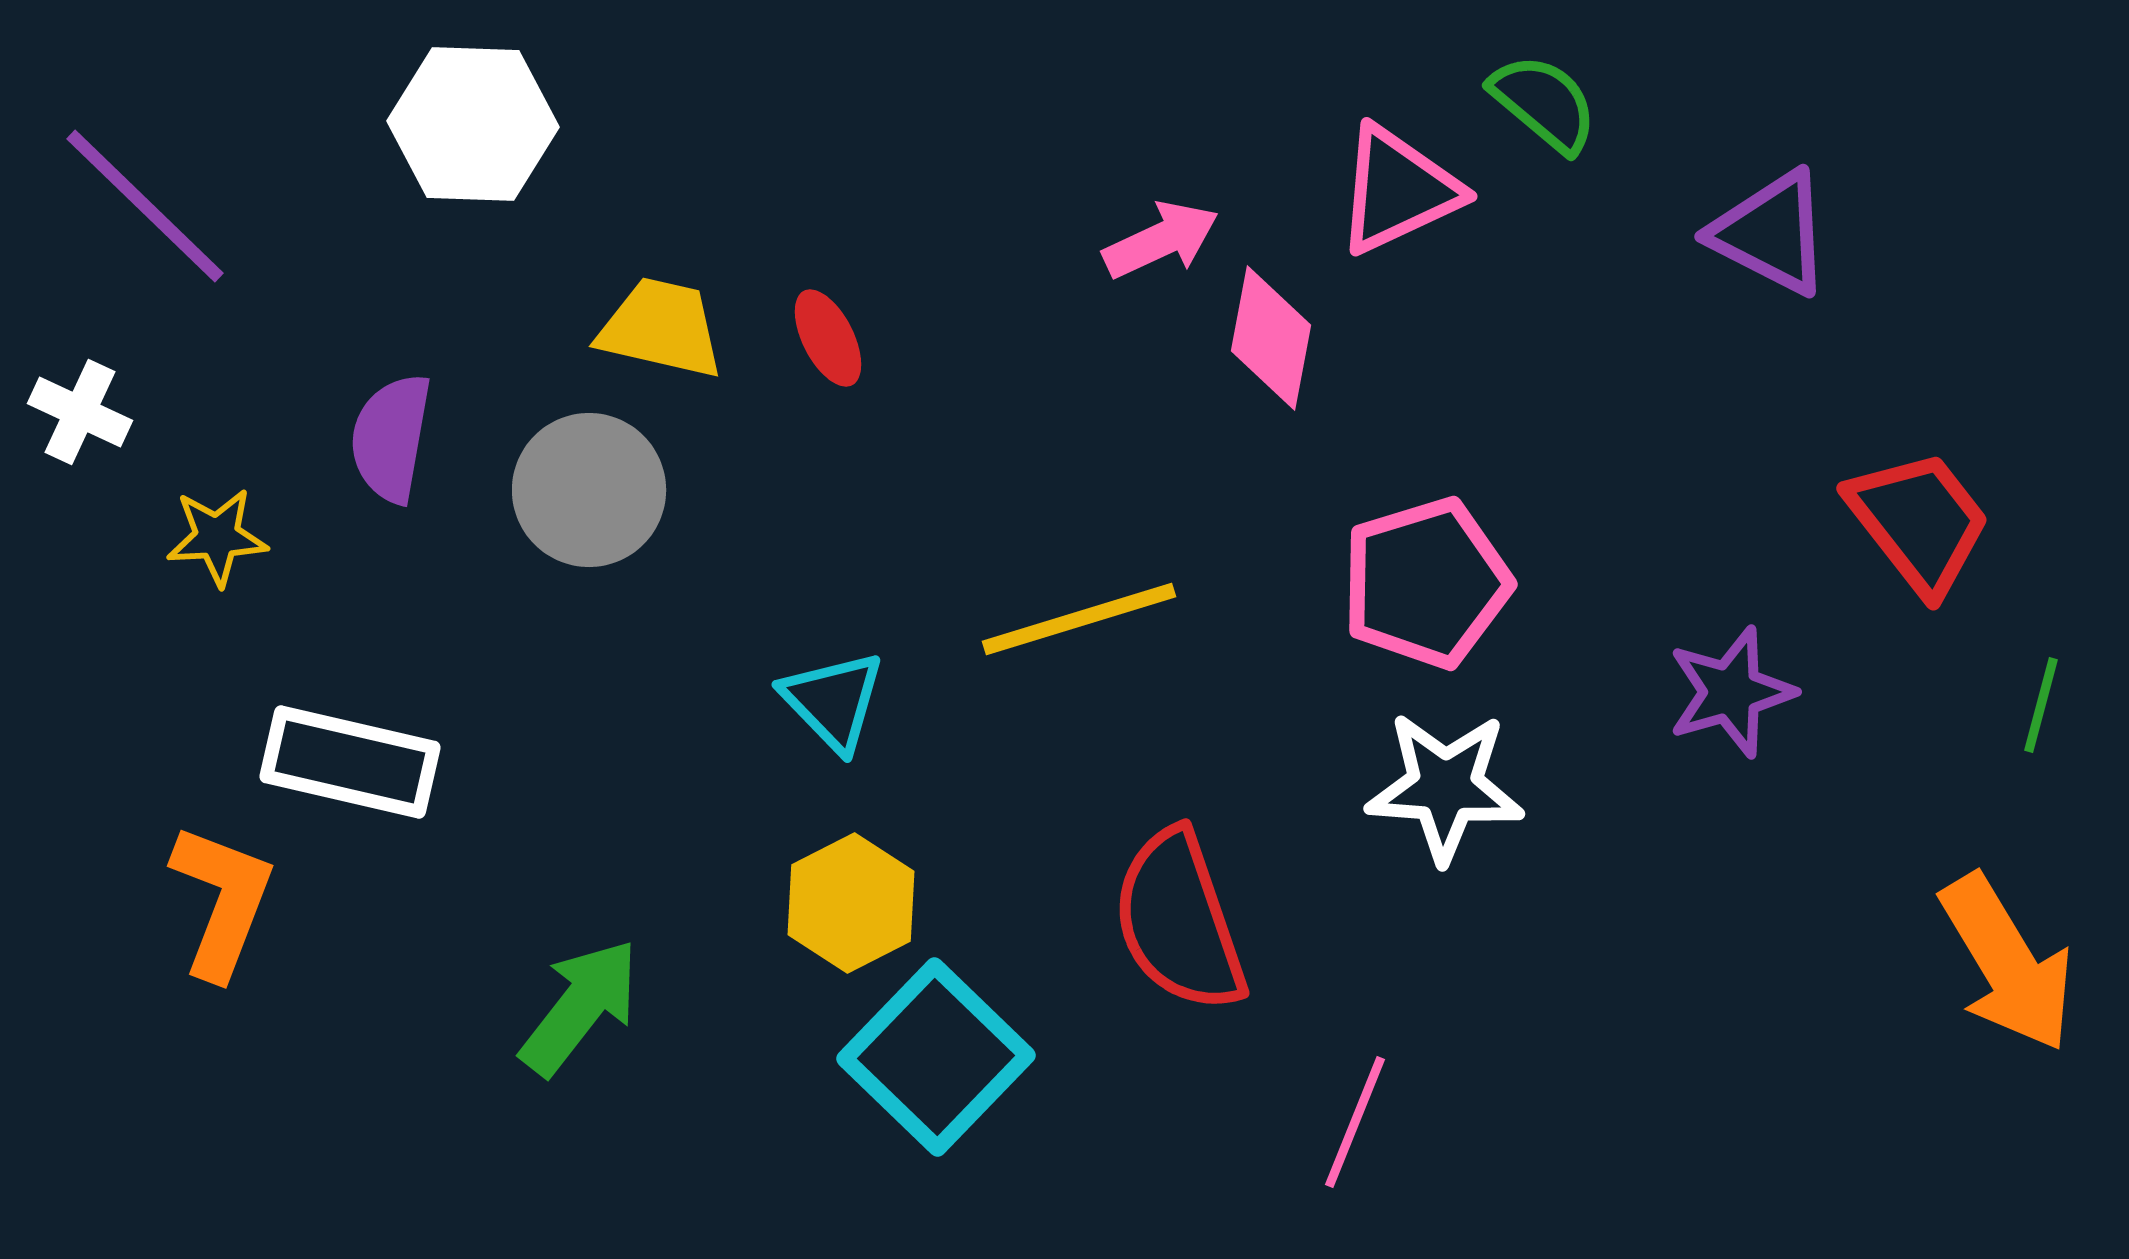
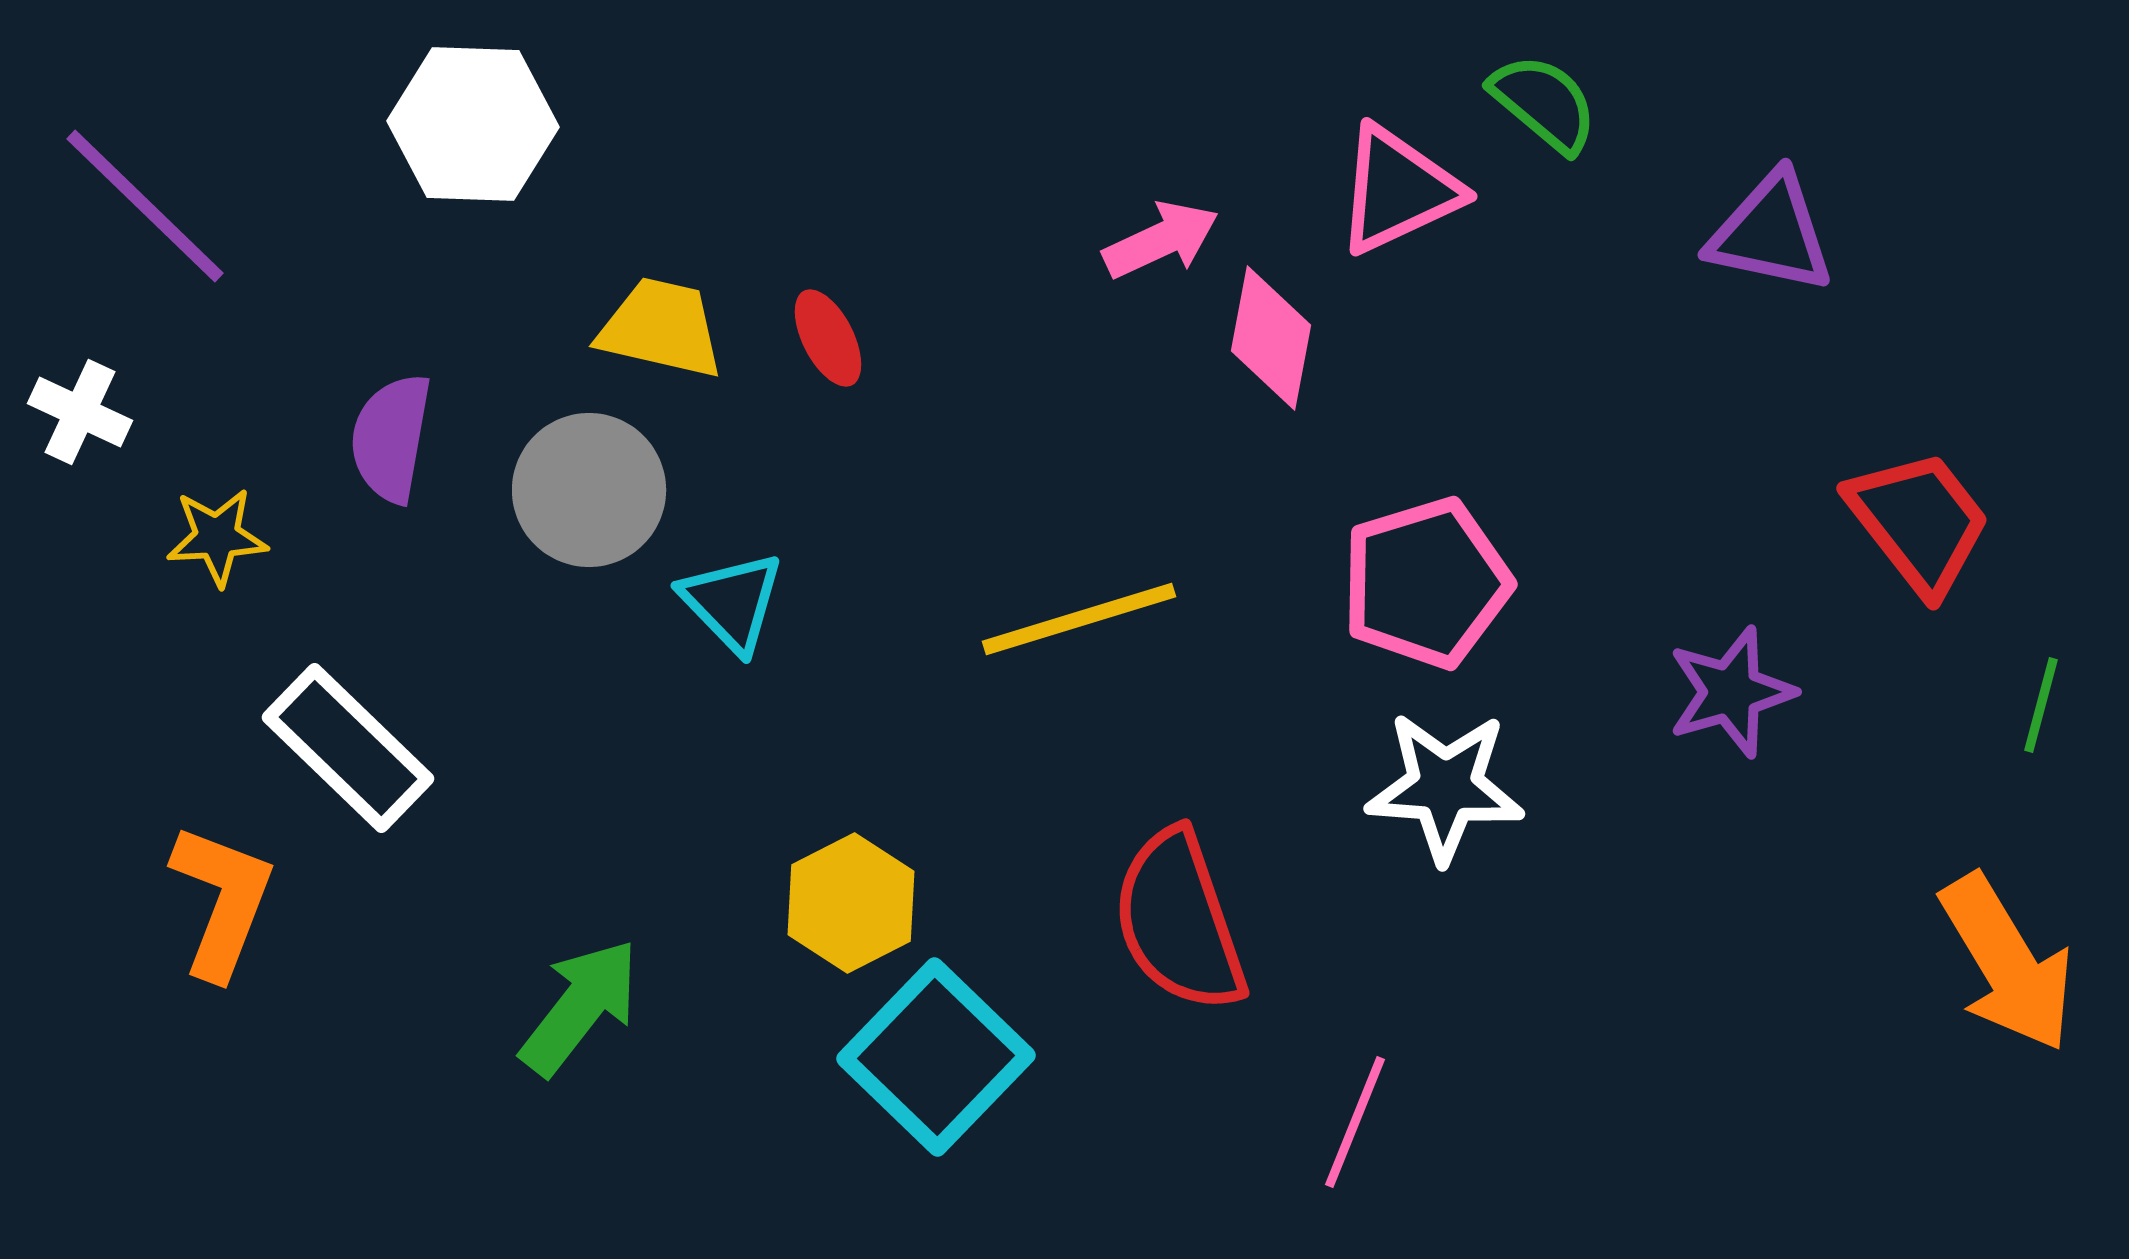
purple triangle: rotated 15 degrees counterclockwise
cyan triangle: moved 101 px left, 99 px up
white rectangle: moved 2 px left, 14 px up; rotated 31 degrees clockwise
